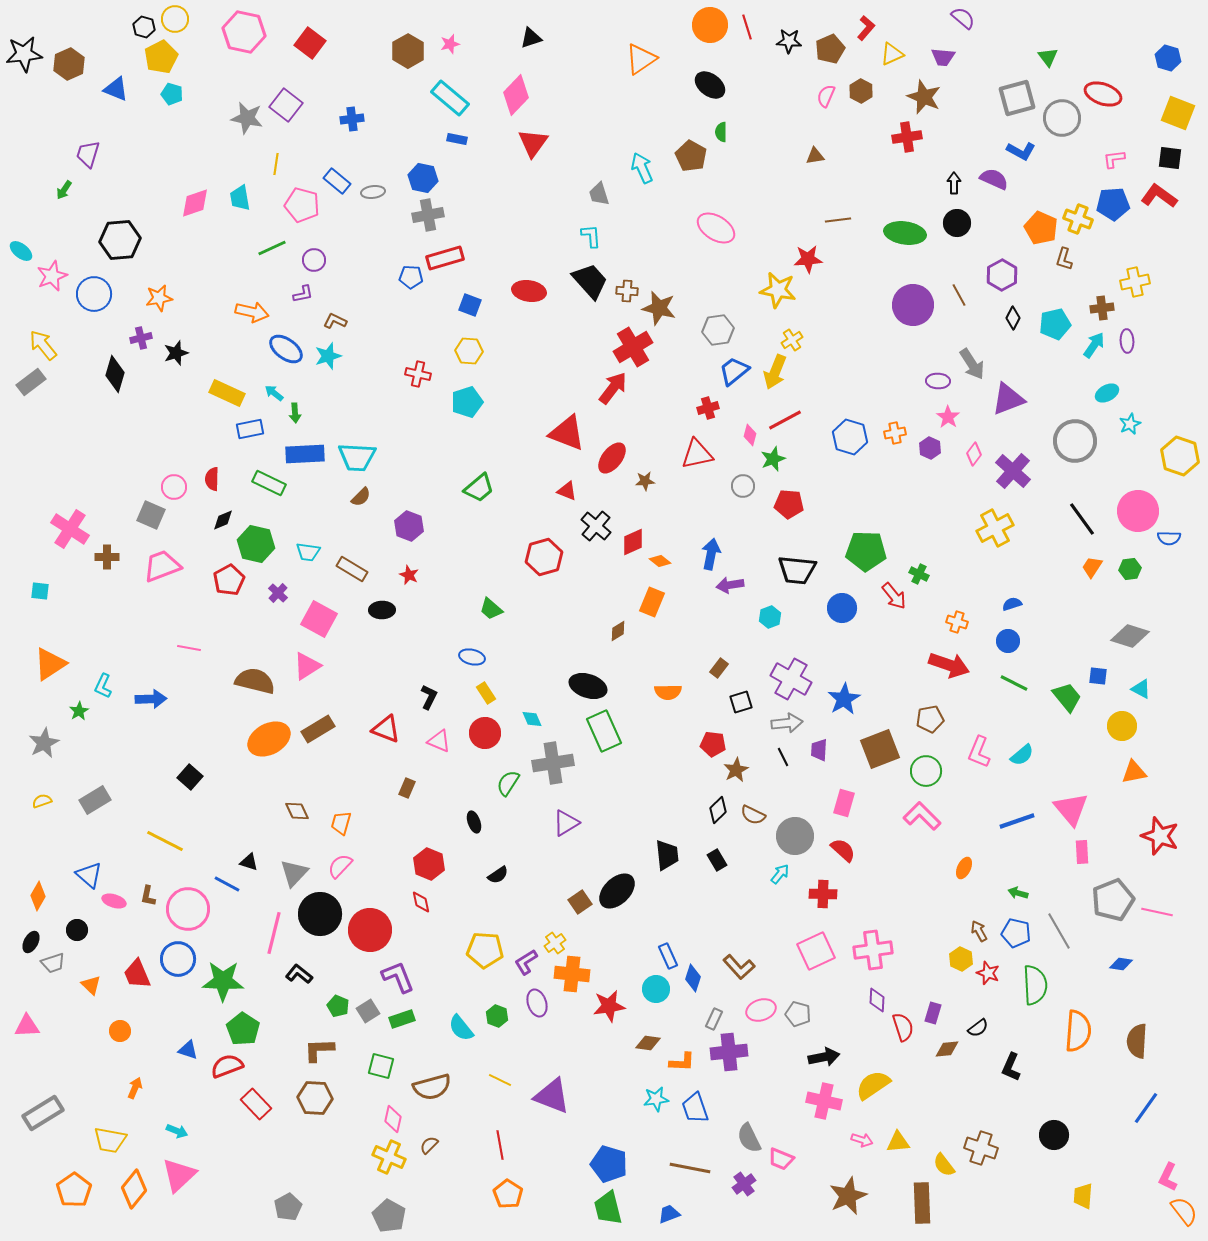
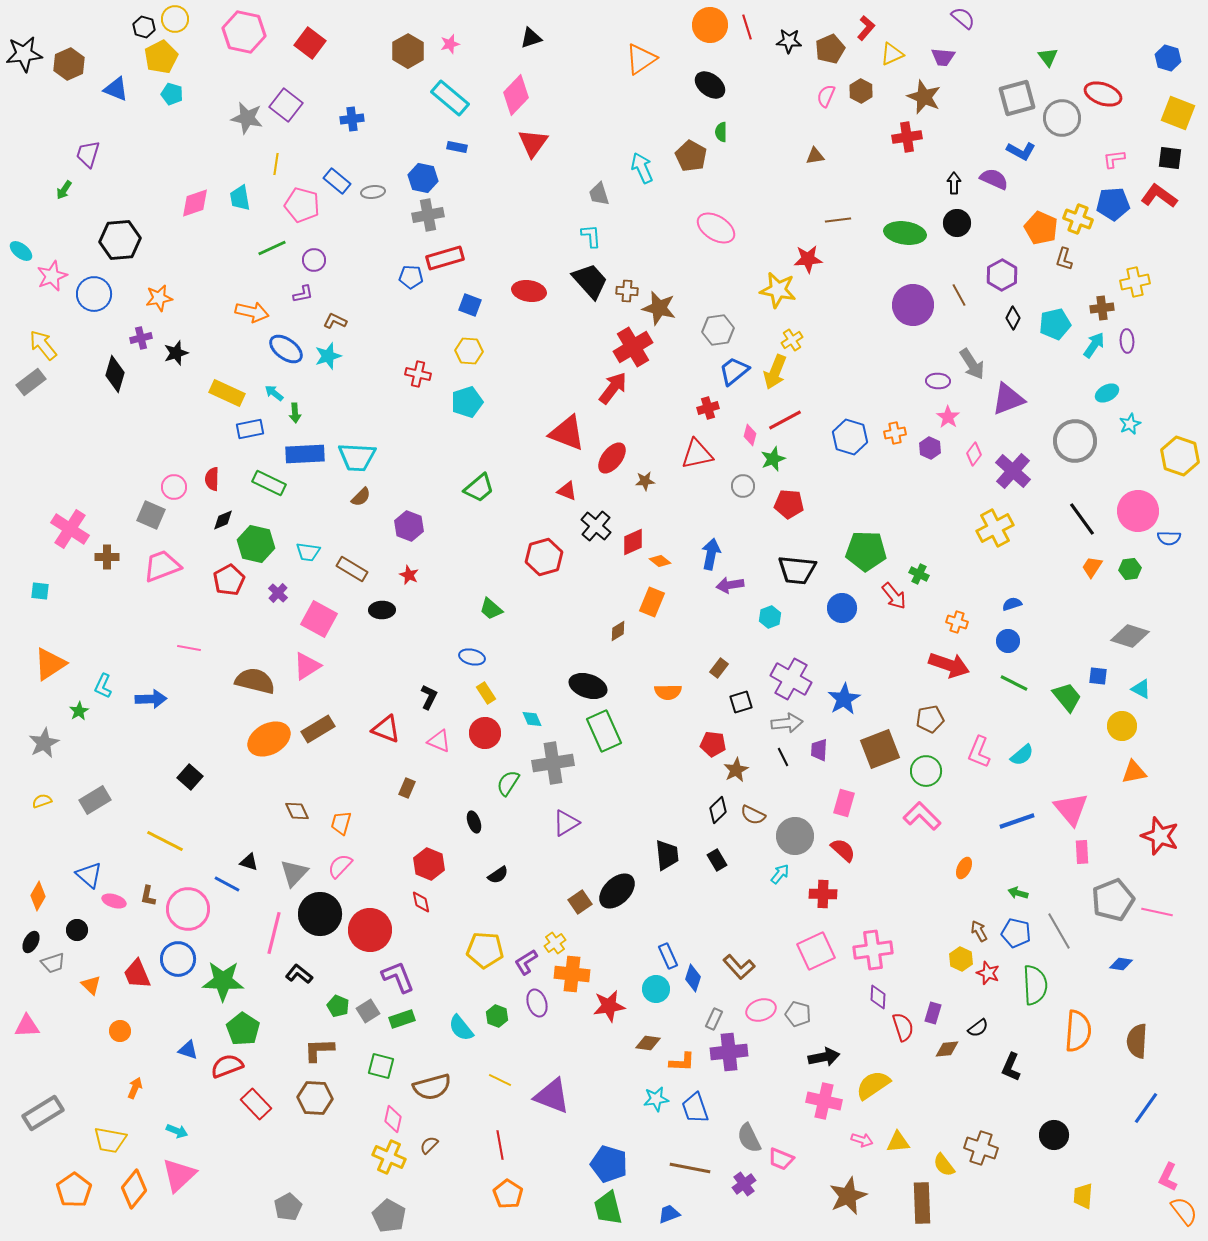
blue rectangle at (457, 139): moved 8 px down
purple diamond at (877, 1000): moved 1 px right, 3 px up
